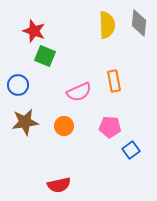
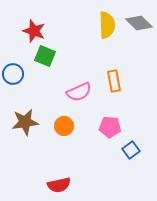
gray diamond: rotated 52 degrees counterclockwise
blue circle: moved 5 px left, 11 px up
